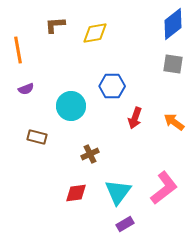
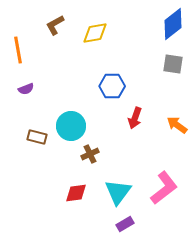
brown L-shape: rotated 25 degrees counterclockwise
cyan circle: moved 20 px down
orange arrow: moved 3 px right, 3 px down
